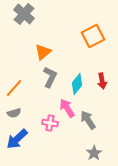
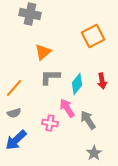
gray cross: moved 6 px right; rotated 30 degrees counterclockwise
gray L-shape: rotated 115 degrees counterclockwise
blue arrow: moved 1 px left, 1 px down
